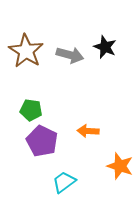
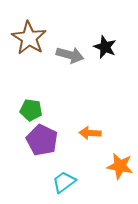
brown star: moved 3 px right, 13 px up
orange arrow: moved 2 px right, 2 px down
purple pentagon: moved 1 px up
orange star: rotated 8 degrees counterclockwise
